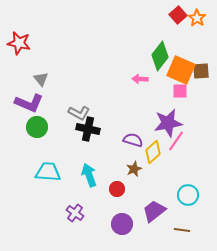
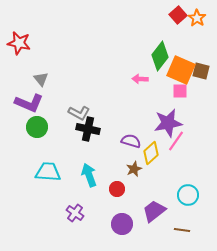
brown square: rotated 18 degrees clockwise
purple semicircle: moved 2 px left, 1 px down
yellow diamond: moved 2 px left, 1 px down
